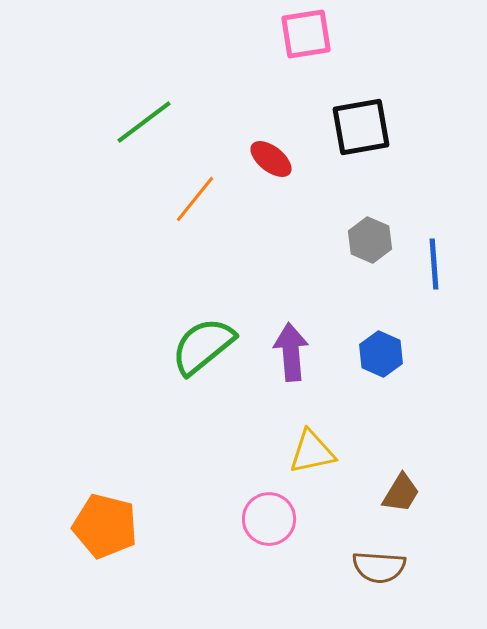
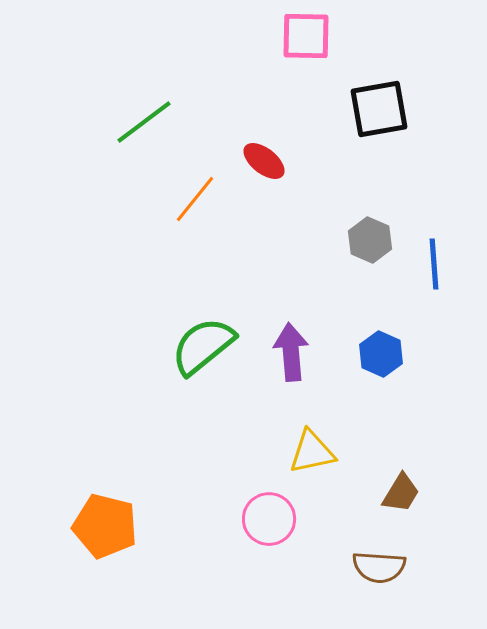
pink square: moved 2 px down; rotated 10 degrees clockwise
black square: moved 18 px right, 18 px up
red ellipse: moved 7 px left, 2 px down
